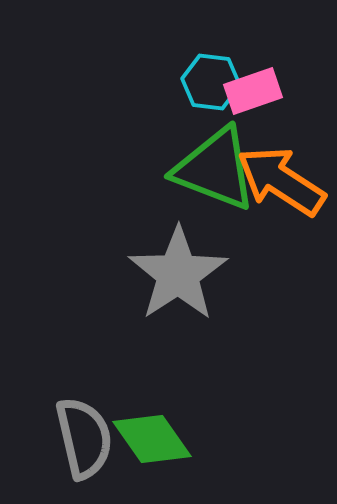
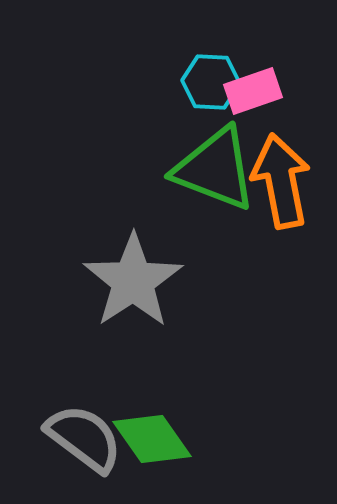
cyan hexagon: rotated 4 degrees counterclockwise
orange arrow: rotated 46 degrees clockwise
gray star: moved 45 px left, 7 px down
gray semicircle: rotated 40 degrees counterclockwise
